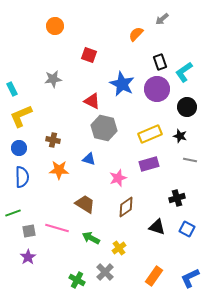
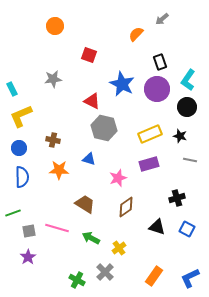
cyan L-shape: moved 4 px right, 8 px down; rotated 20 degrees counterclockwise
